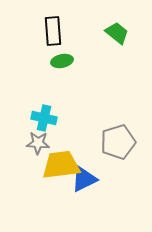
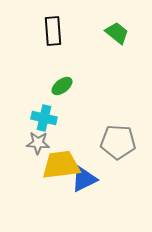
green ellipse: moved 25 px down; rotated 25 degrees counterclockwise
gray pentagon: rotated 20 degrees clockwise
